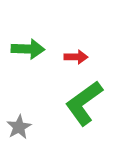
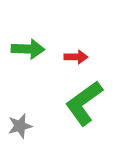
gray star: moved 1 px right, 1 px up; rotated 15 degrees clockwise
